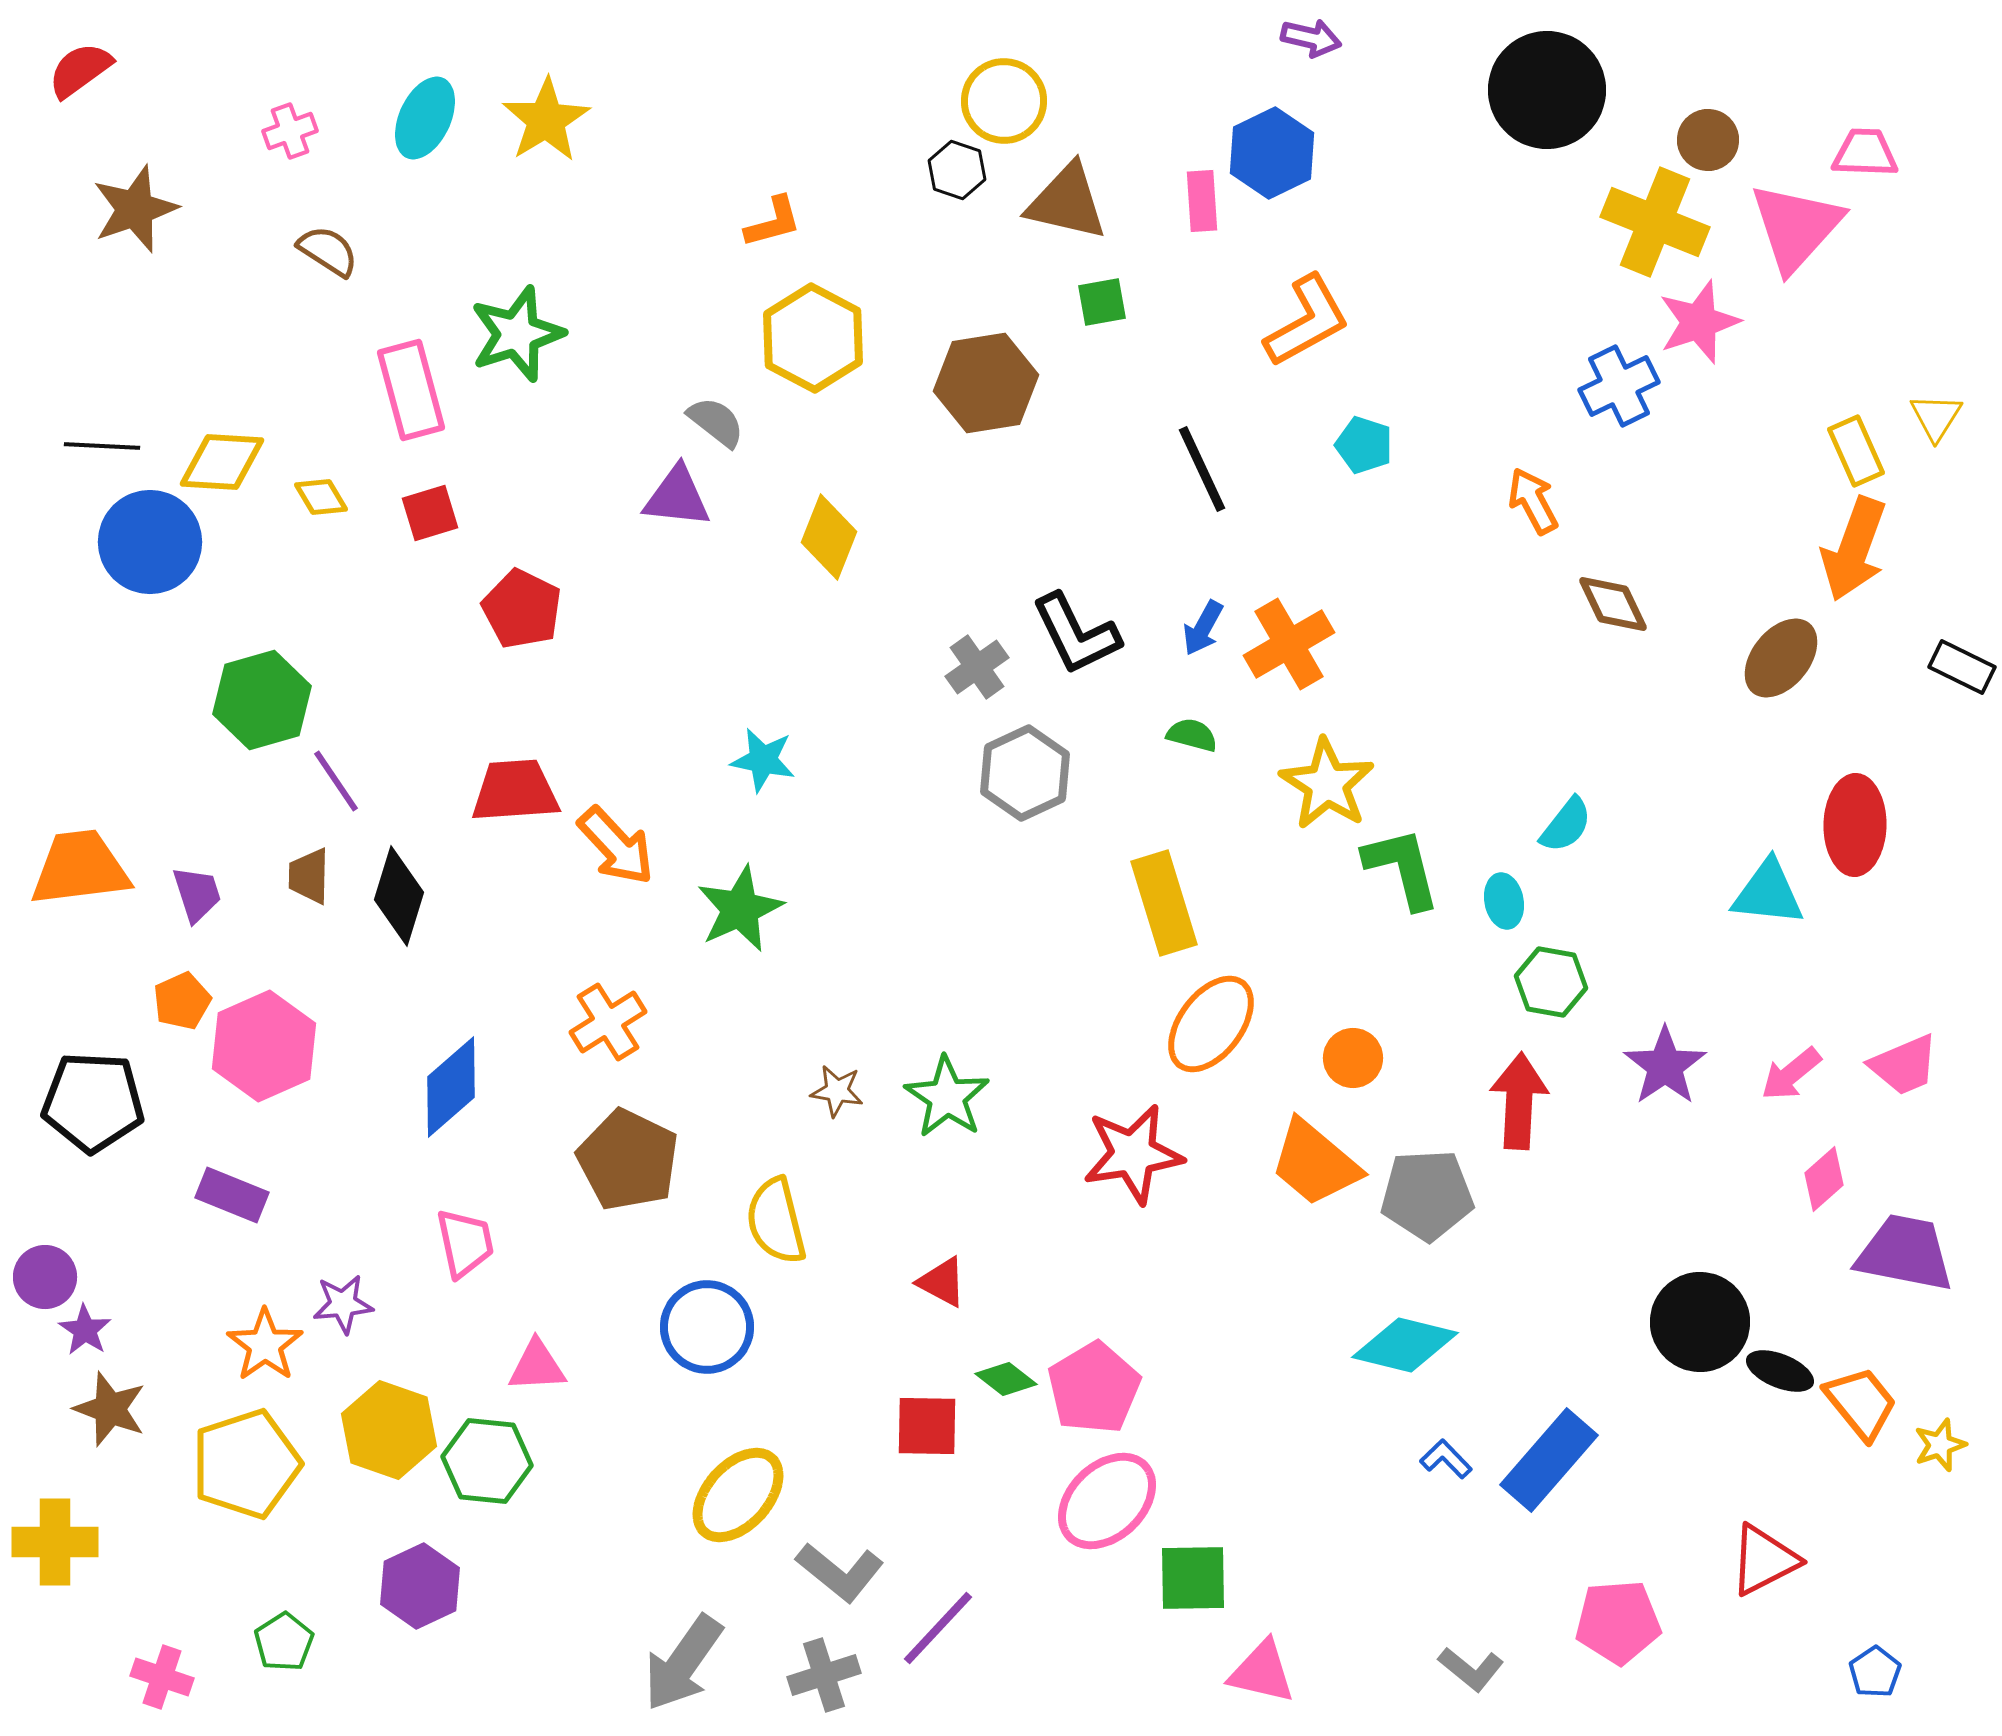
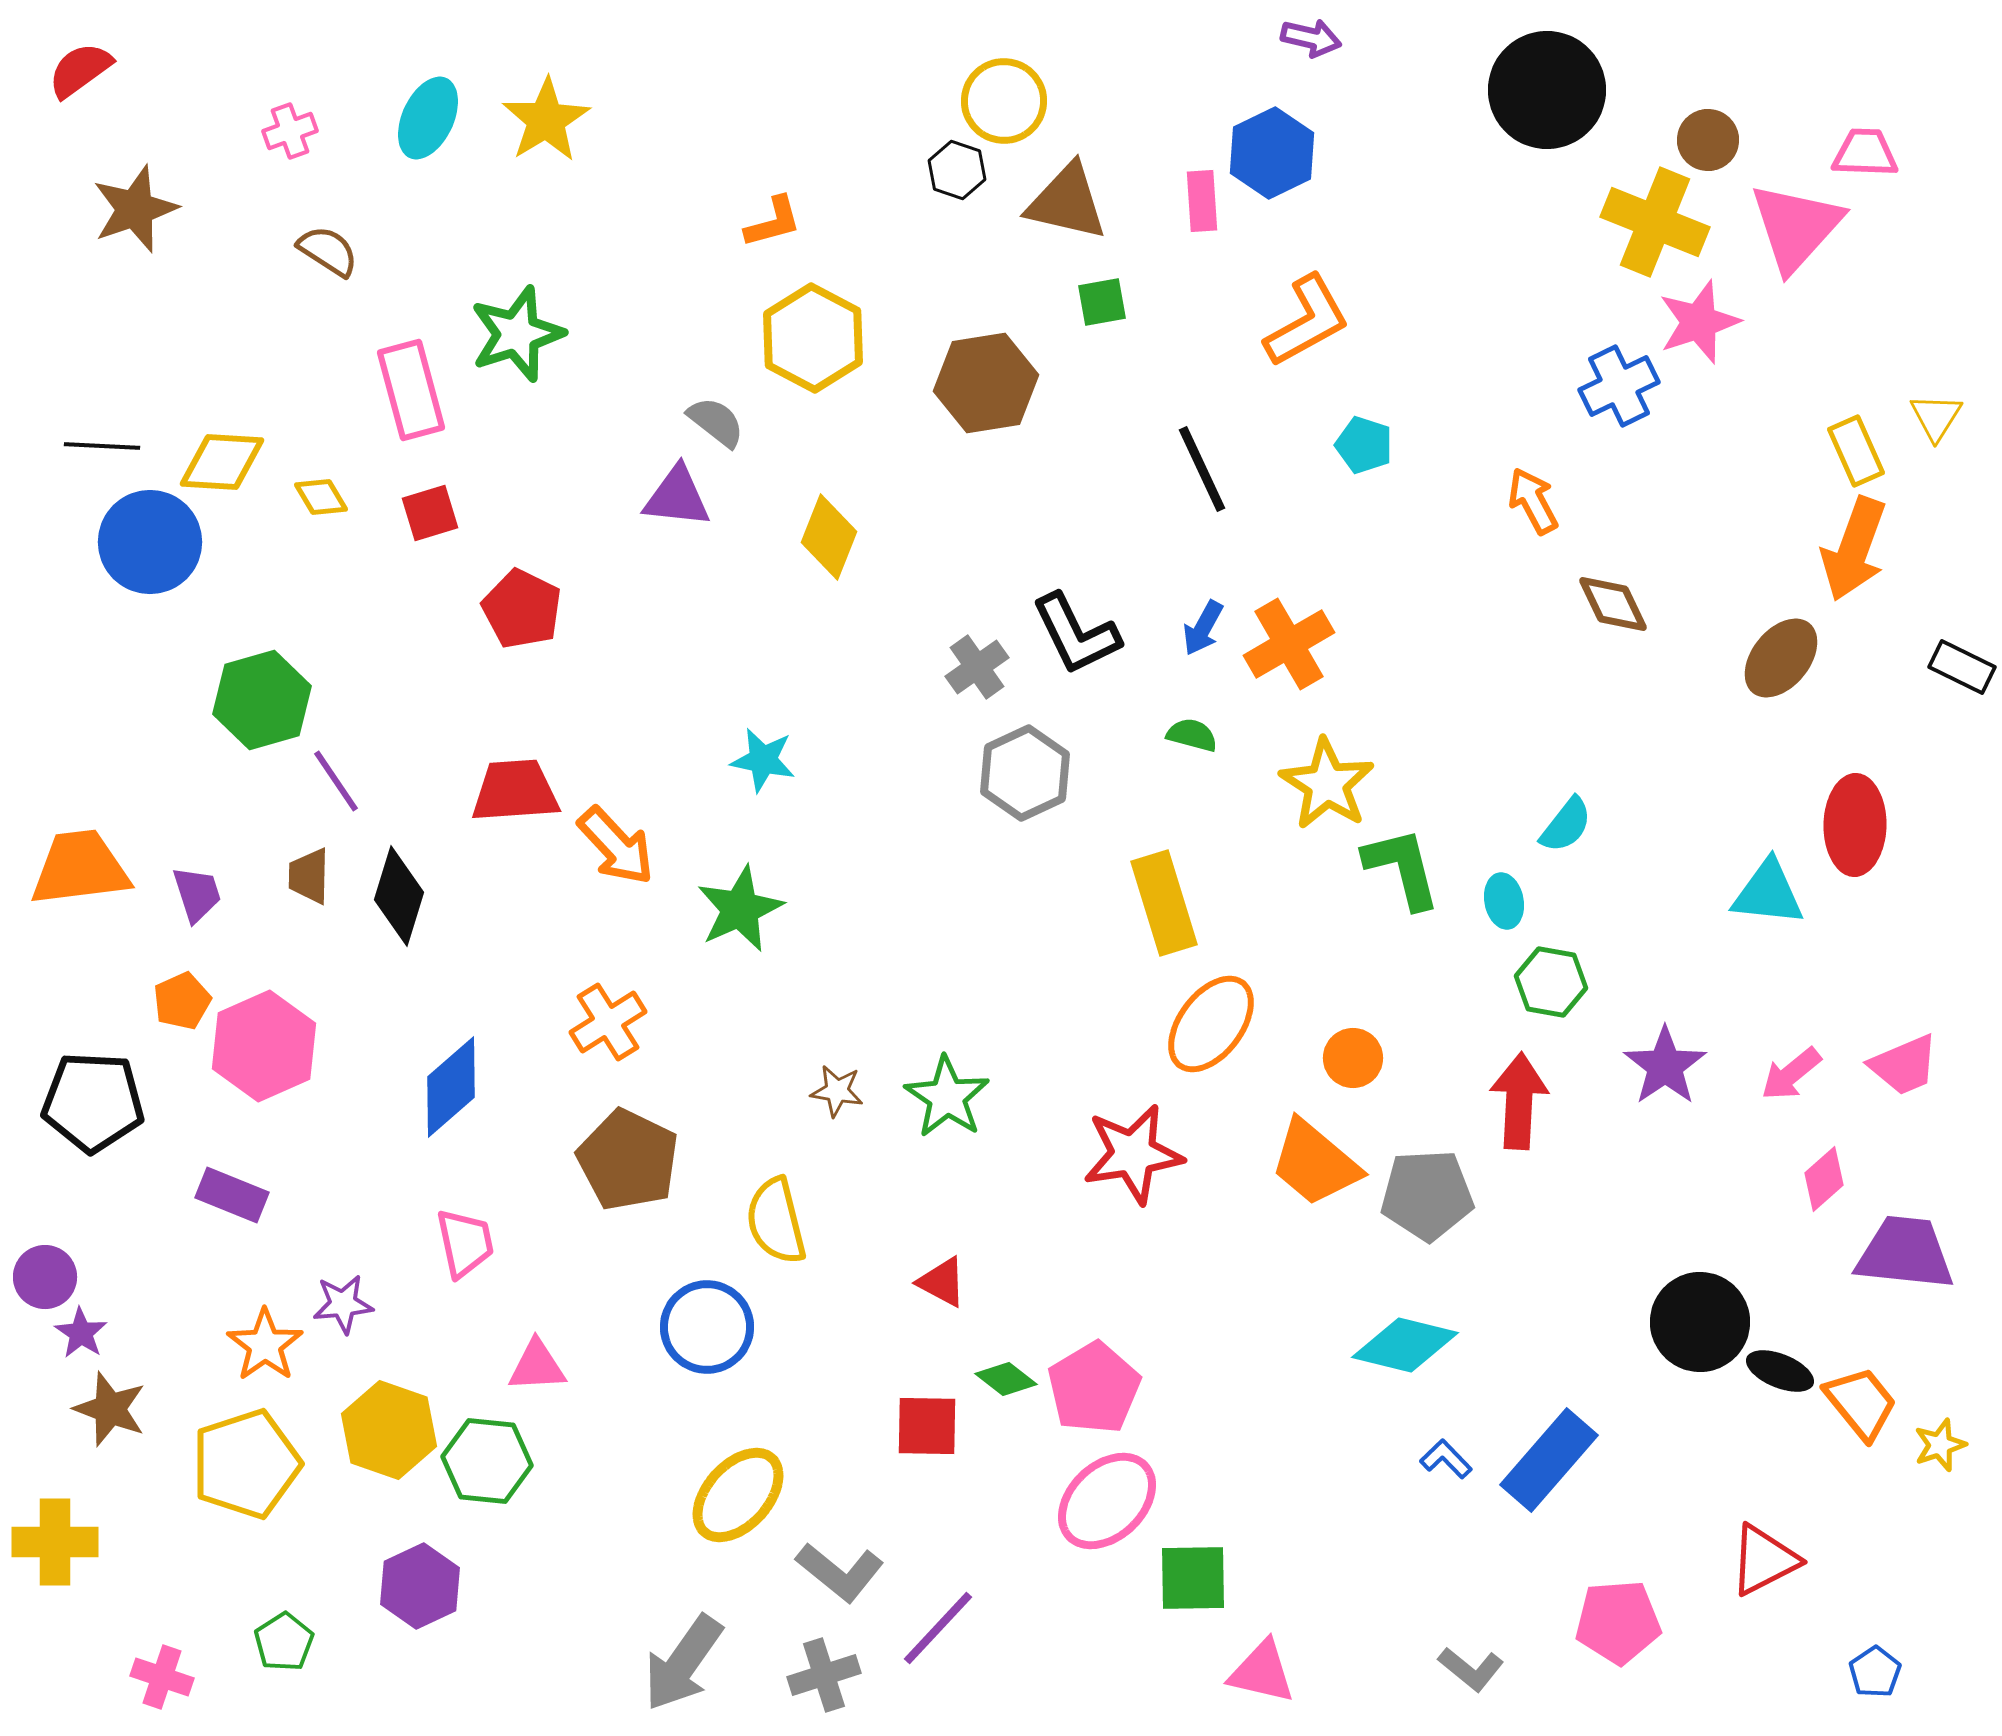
cyan ellipse at (425, 118): moved 3 px right
purple trapezoid at (1905, 1253): rotated 5 degrees counterclockwise
purple star at (85, 1330): moved 4 px left, 3 px down
